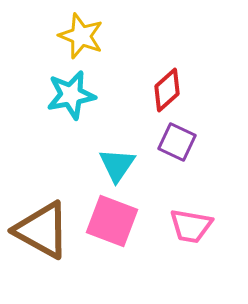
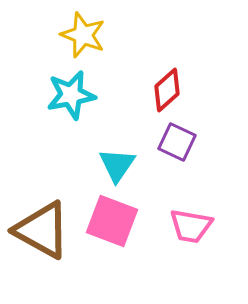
yellow star: moved 2 px right, 1 px up
